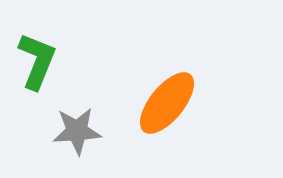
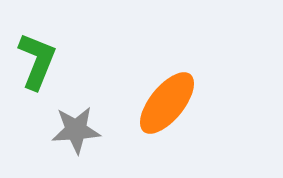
gray star: moved 1 px left, 1 px up
